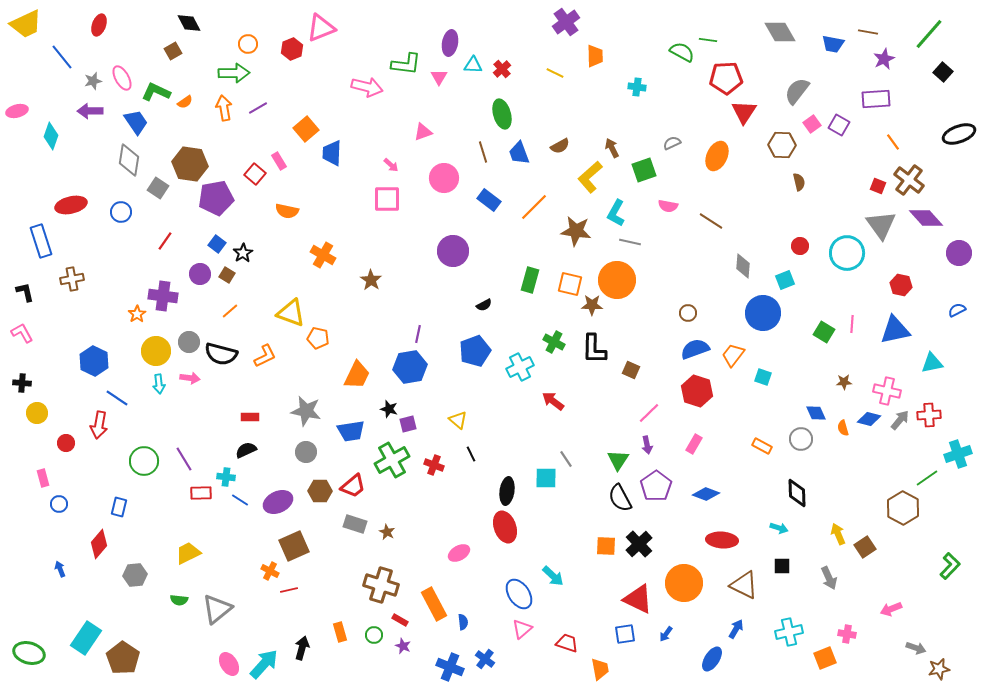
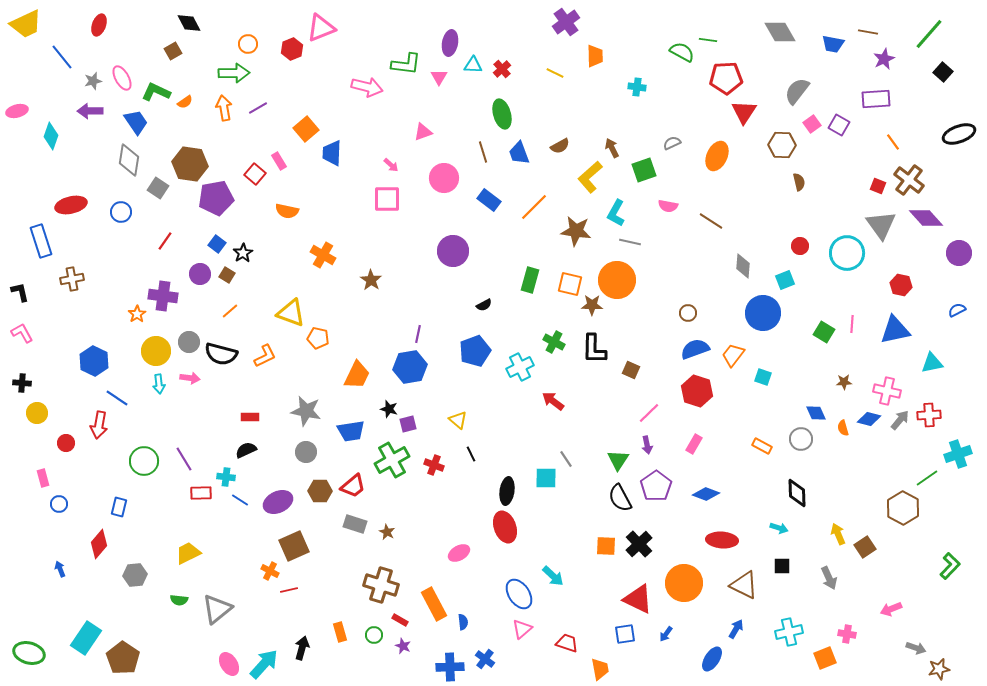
black L-shape at (25, 292): moved 5 px left
blue cross at (450, 667): rotated 24 degrees counterclockwise
